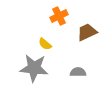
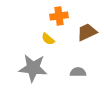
orange cross: rotated 18 degrees clockwise
yellow semicircle: moved 3 px right, 5 px up
gray star: moved 1 px left
